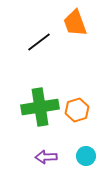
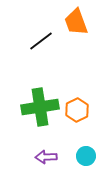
orange trapezoid: moved 1 px right, 1 px up
black line: moved 2 px right, 1 px up
orange hexagon: rotated 10 degrees counterclockwise
